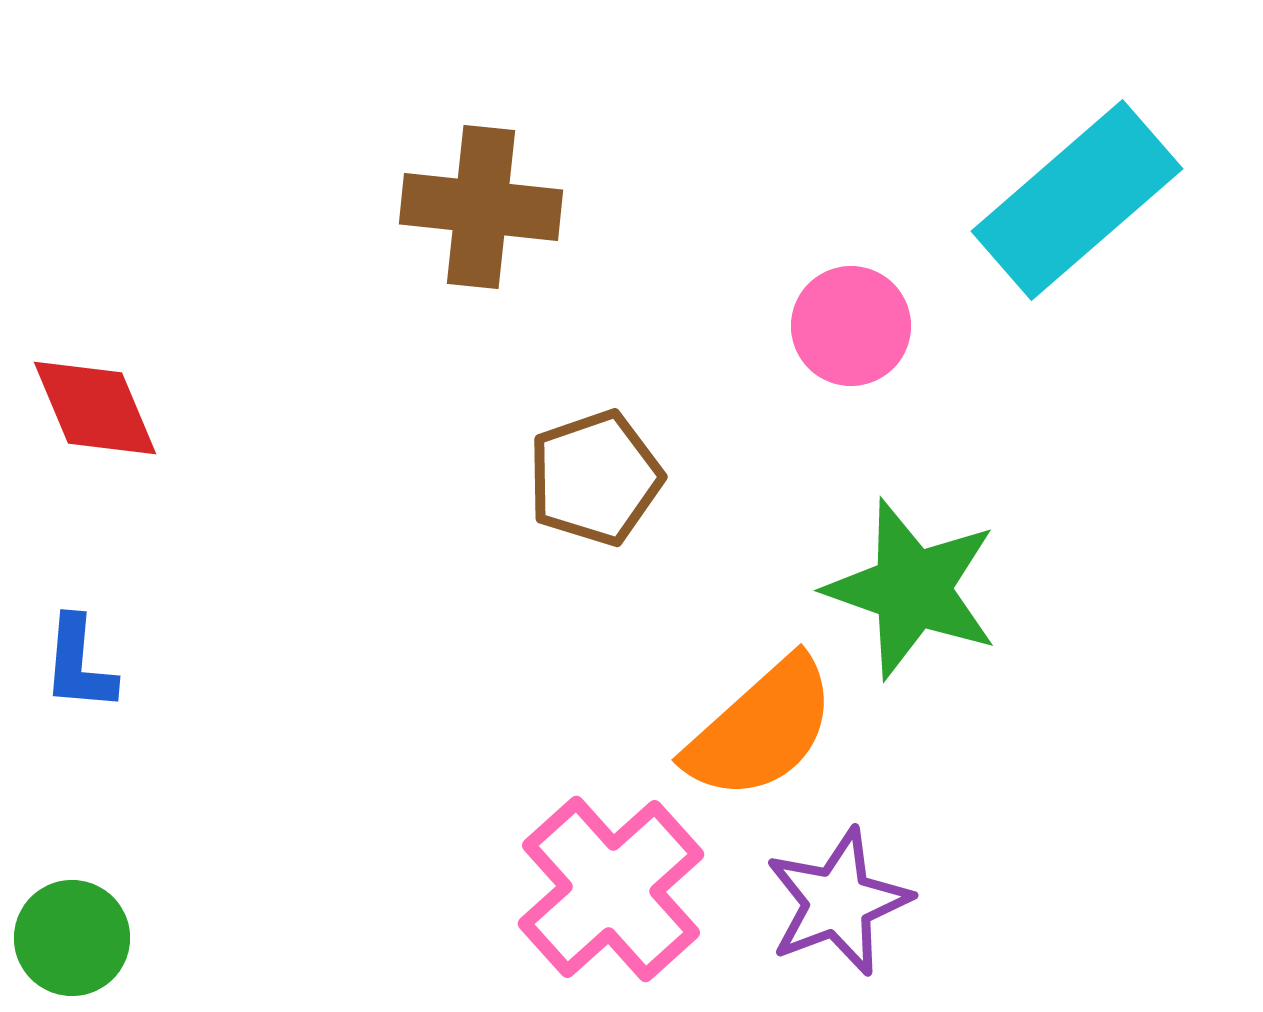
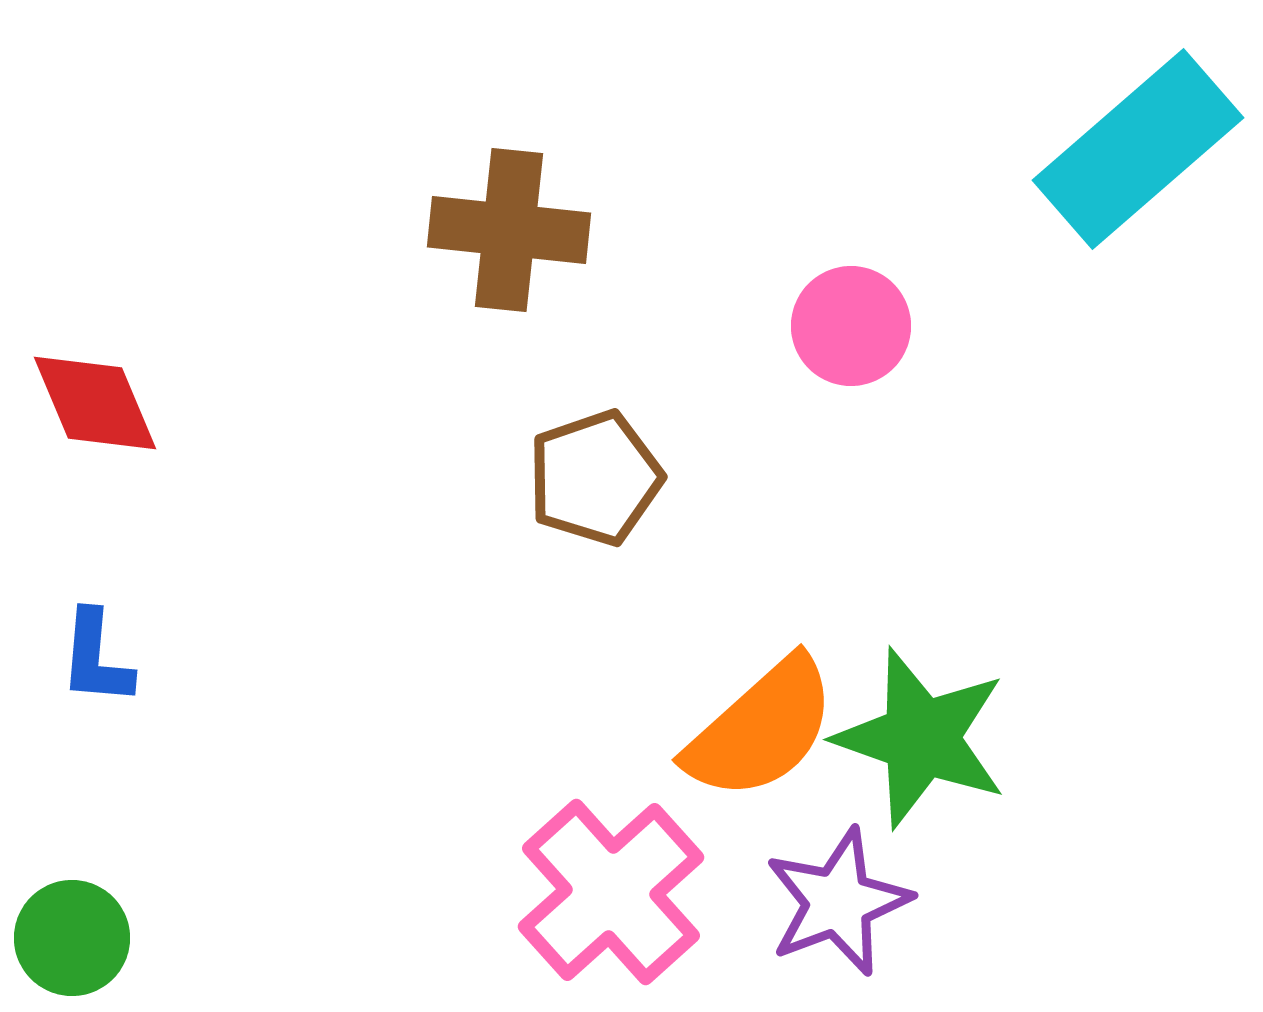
cyan rectangle: moved 61 px right, 51 px up
brown cross: moved 28 px right, 23 px down
red diamond: moved 5 px up
green star: moved 9 px right, 149 px down
blue L-shape: moved 17 px right, 6 px up
pink cross: moved 3 px down
